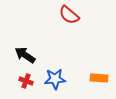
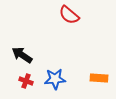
black arrow: moved 3 px left
